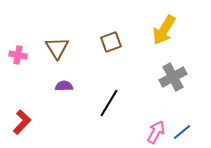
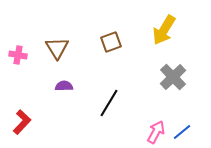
gray cross: rotated 16 degrees counterclockwise
